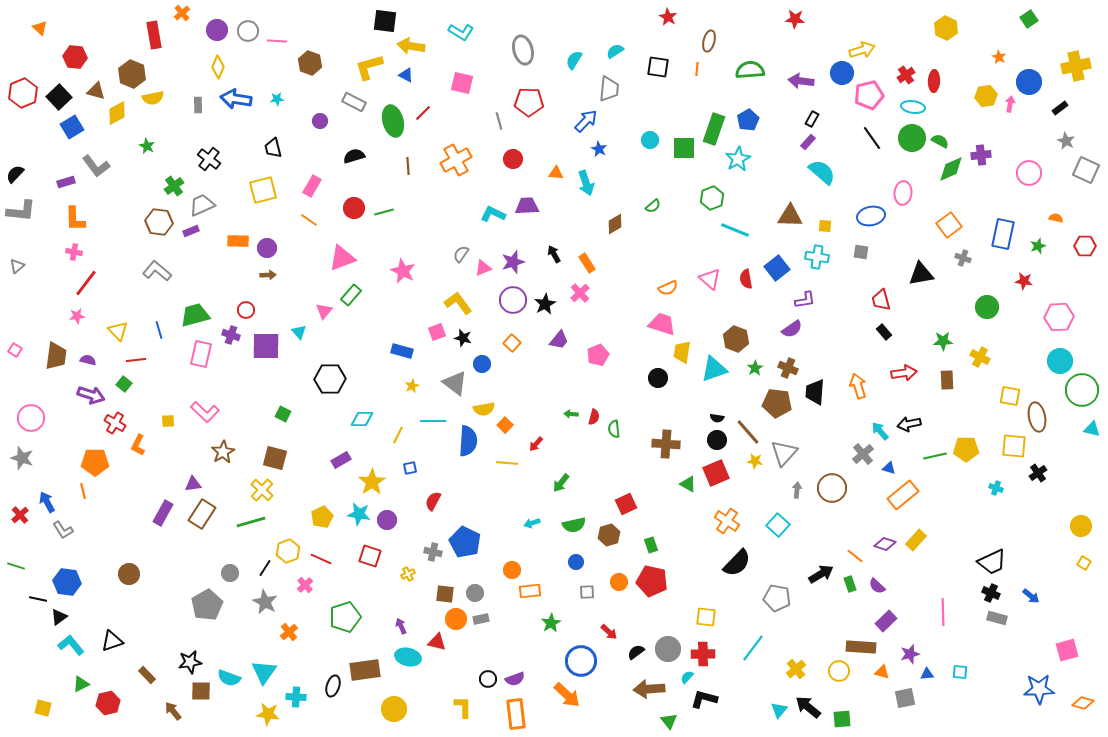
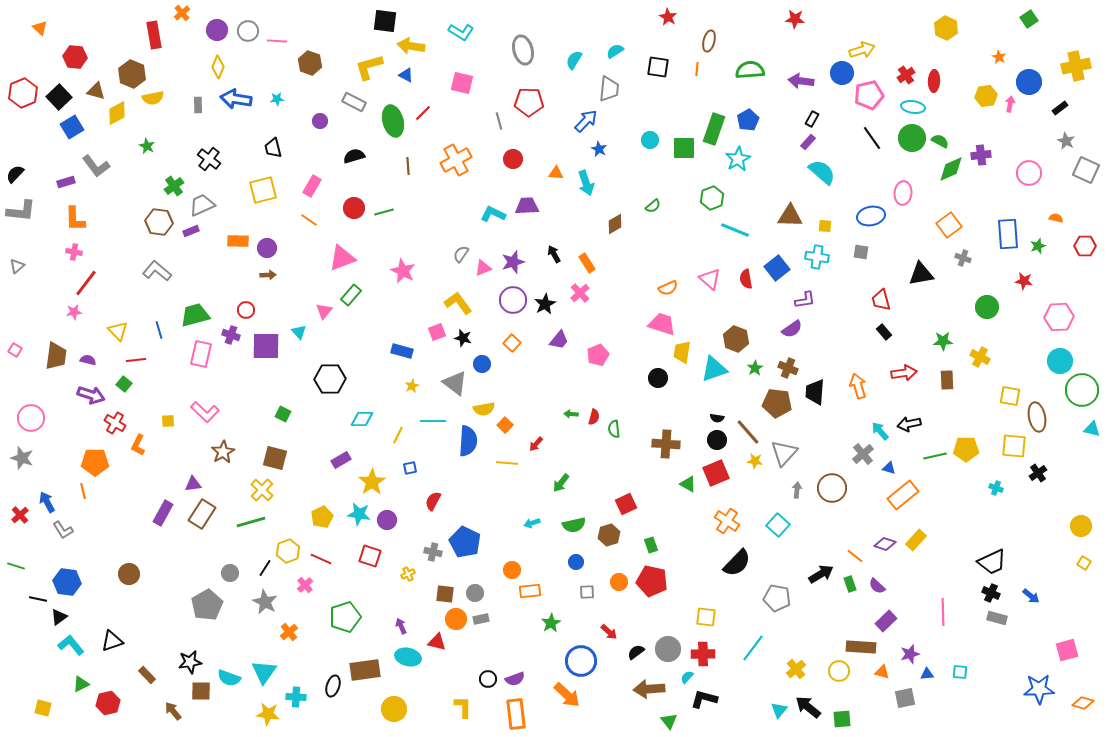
blue rectangle at (1003, 234): moved 5 px right; rotated 16 degrees counterclockwise
pink star at (77, 316): moved 3 px left, 4 px up
